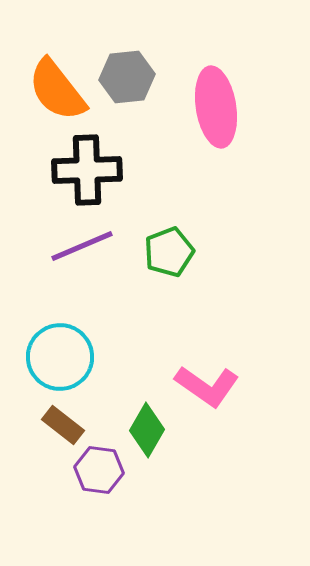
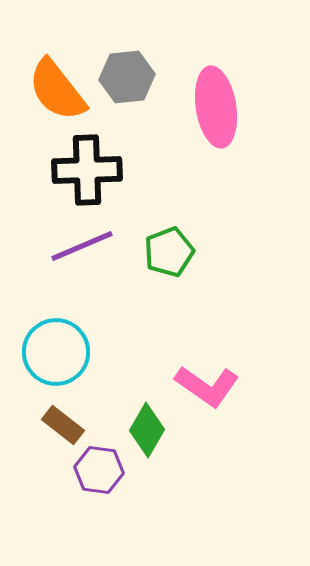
cyan circle: moved 4 px left, 5 px up
